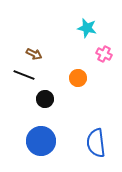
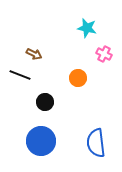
black line: moved 4 px left
black circle: moved 3 px down
